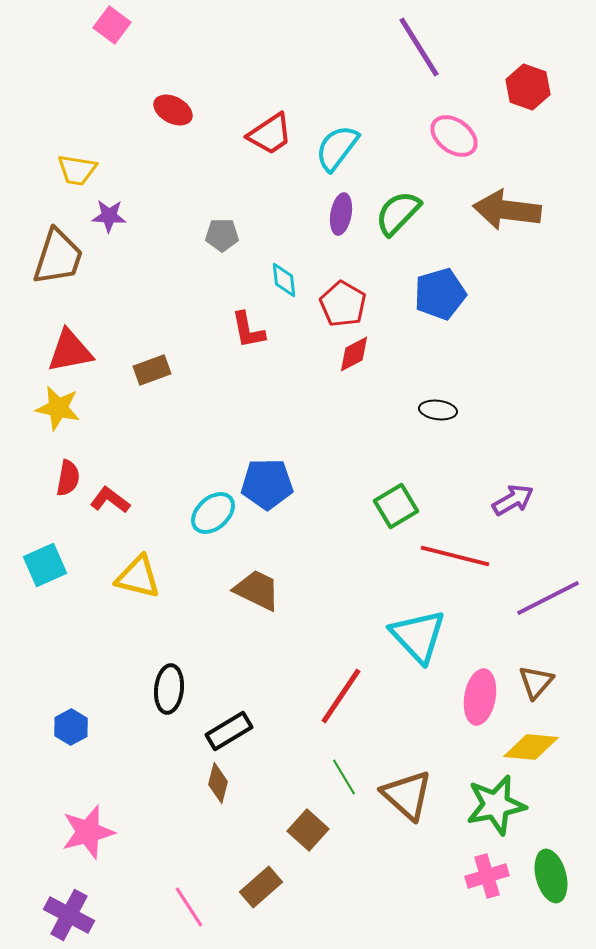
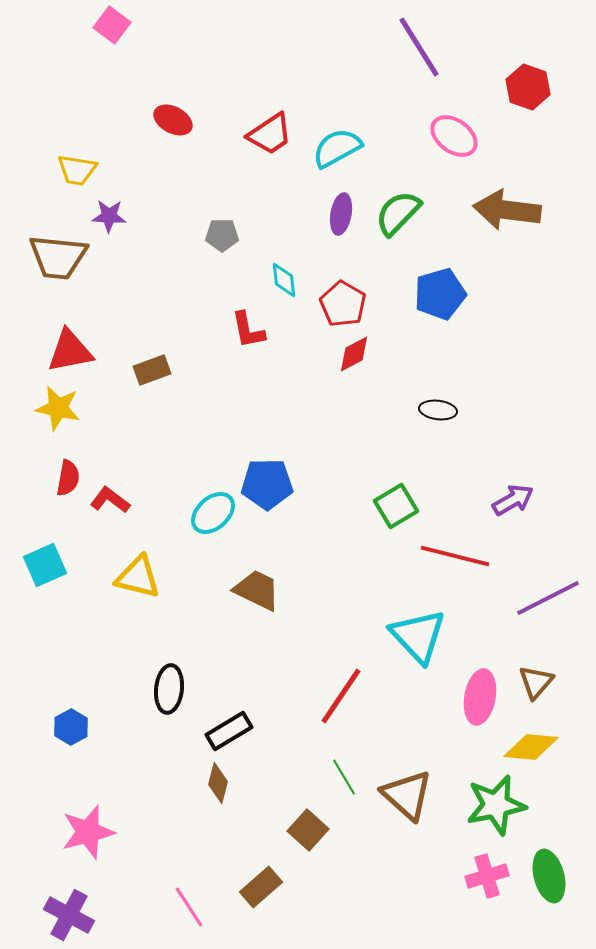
red ellipse at (173, 110): moved 10 px down
cyan semicircle at (337, 148): rotated 24 degrees clockwise
brown trapezoid at (58, 257): rotated 78 degrees clockwise
green ellipse at (551, 876): moved 2 px left
